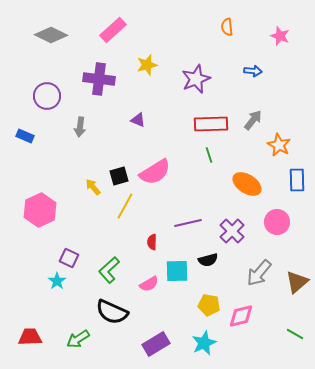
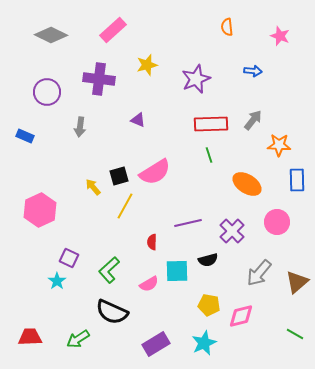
purple circle at (47, 96): moved 4 px up
orange star at (279, 145): rotated 25 degrees counterclockwise
